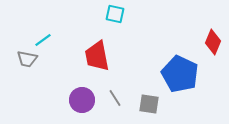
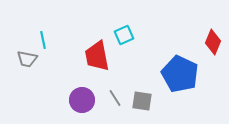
cyan square: moved 9 px right, 21 px down; rotated 36 degrees counterclockwise
cyan line: rotated 66 degrees counterclockwise
gray square: moved 7 px left, 3 px up
